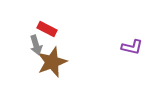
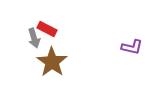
gray arrow: moved 2 px left, 7 px up
brown star: rotated 16 degrees counterclockwise
